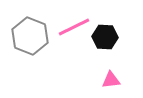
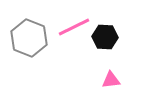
gray hexagon: moved 1 px left, 2 px down
